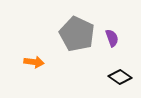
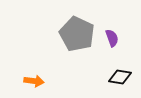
orange arrow: moved 19 px down
black diamond: rotated 25 degrees counterclockwise
